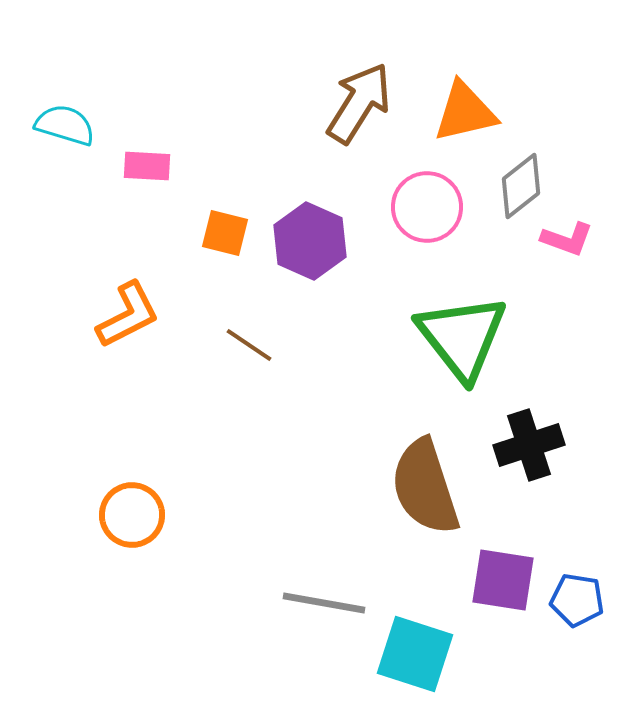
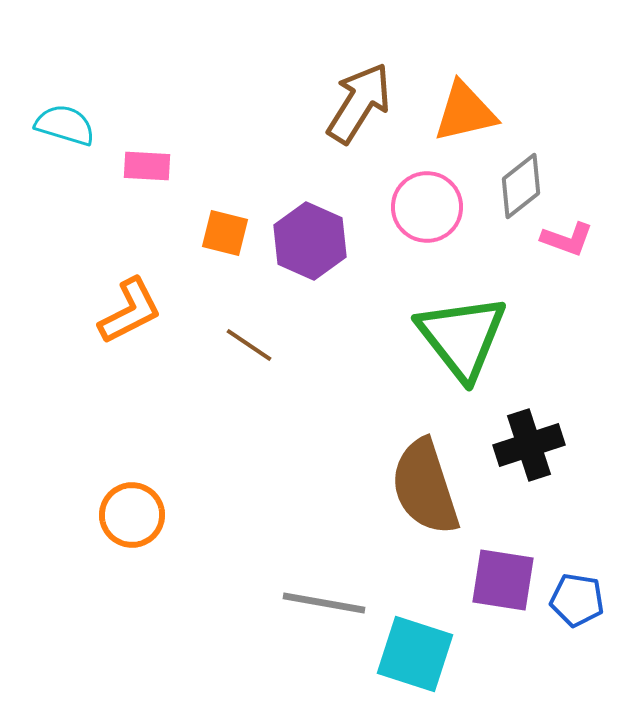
orange L-shape: moved 2 px right, 4 px up
